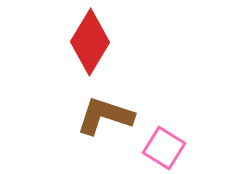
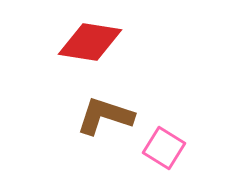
red diamond: rotated 68 degrees clockwise
